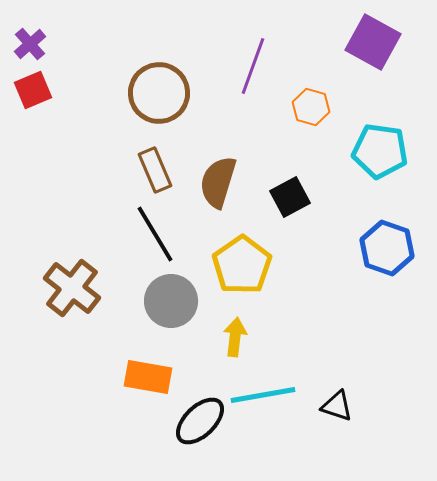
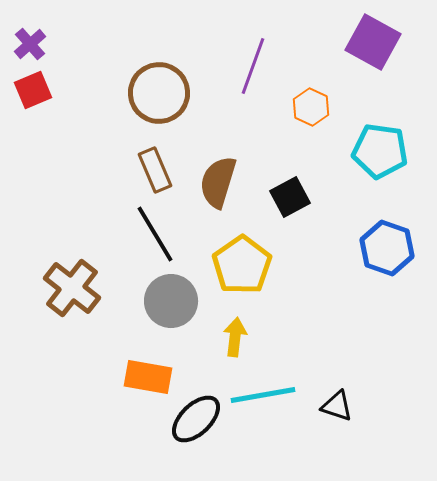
orange hexagon: rotated 9 degrees clockwise
black ellipse: moved 4 px left, 2 px up
